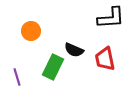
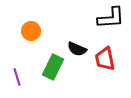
black semicircle: moved 3 px right, 1 px up
